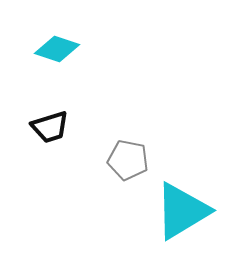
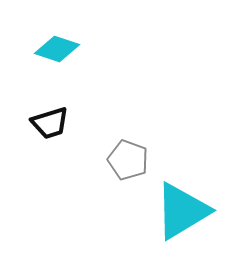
black trapezoid: moved 4 px up
gray pentagon: rotated 9 degrees clockwise
